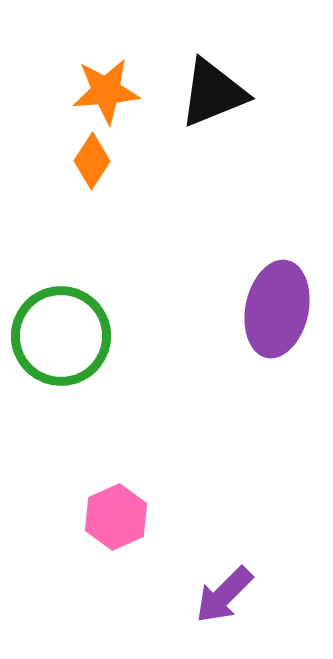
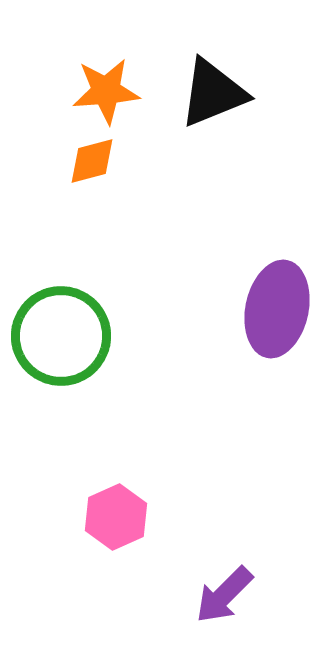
orange diamond: rotated 42 degrees clockwise
